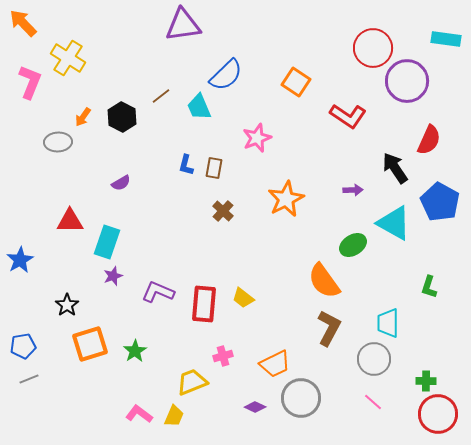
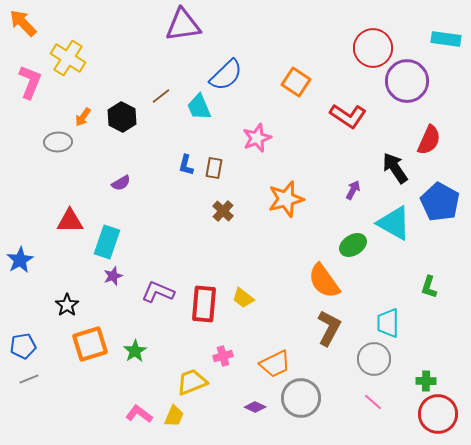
purple arrow at (353, 190): rotated 60 degrees counterclockwise
orange star at (286, 199): rotated 12 degrees clockwise
